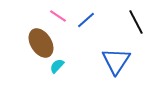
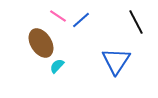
blue line: moved 5 px left
